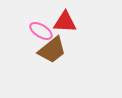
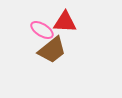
pink ellipse: moved 1 px right, 1 px up
